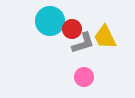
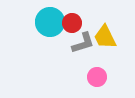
cyan circle: moved 1 px down
red circle: moved 6 px up
pink circle: moved 13 px right
